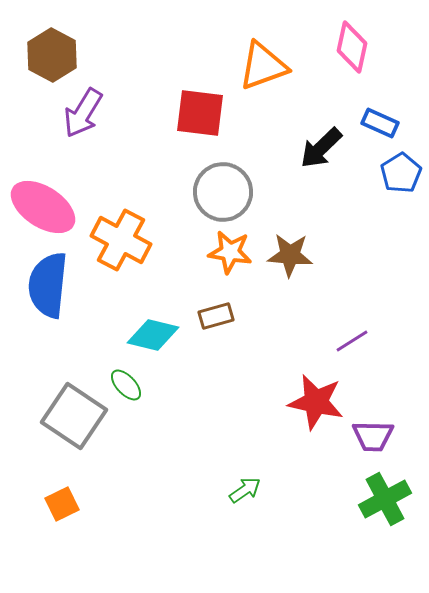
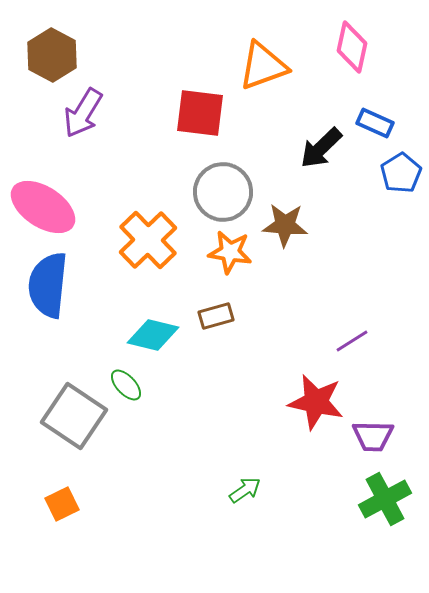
blue rectangle: moved 5 px left
orange cross: moved 27 px right; rotated 18 degrees clockwise
brown star: moved 5 px left, 30 px up
